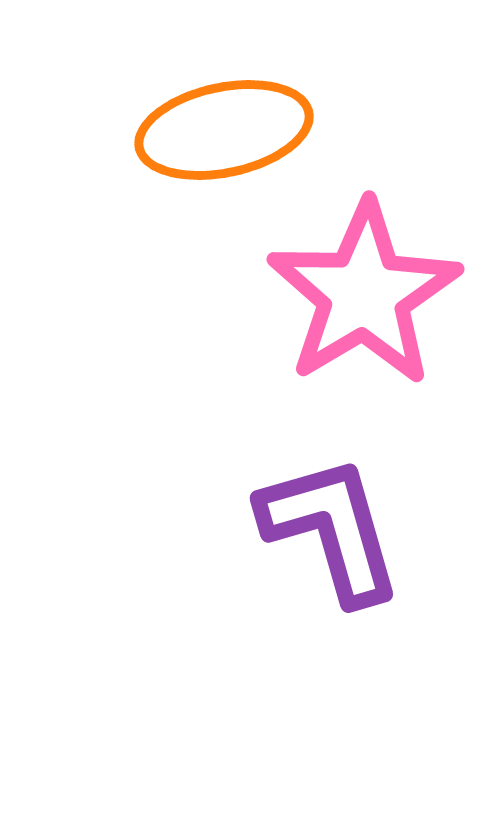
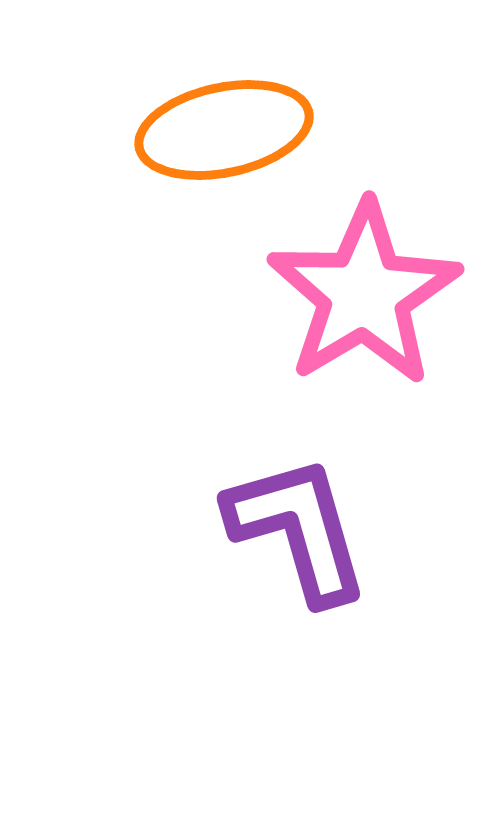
purple L-shape: moved 33 px left
